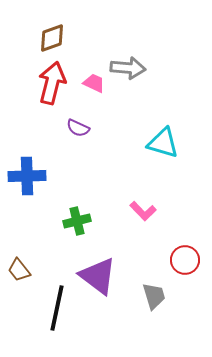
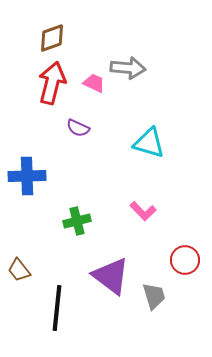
cyan triangle: moved 14 px left
purple triangle: moved 13 px right
black line: rotated 6 degrees counterclockwise
